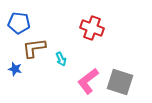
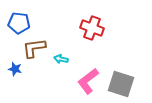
cyan arrow: rotated 128 degrees clockwise
gray square: moved 1 px right, 2 px down
